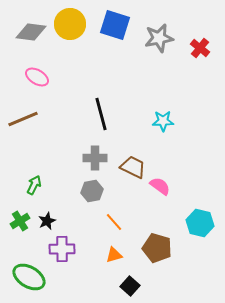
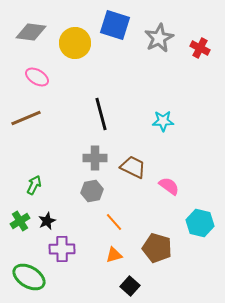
yellow circle: moved 5 px right, 19 px down
gray star: rotated 16 degrees counterclockwise
red cross: rotated 12 degrees counterclockwise
brown line: moved 3 px right, 1 px up
pink semicircle: moved 9 px right
